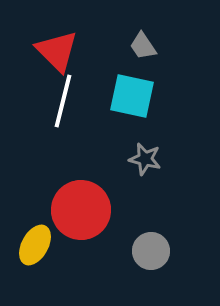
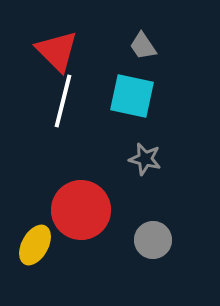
gray circle: moved 2 px right, 11 px up
